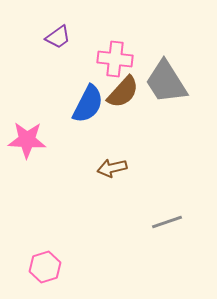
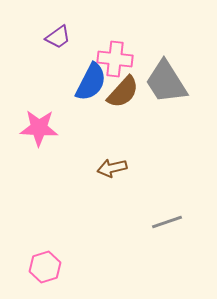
blue semicircle: moved 3 px right, 22 px up
pink star: moved 12 px right, 12 px up
